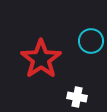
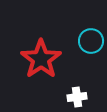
white cross: rotated 18 degrees counterclockwise
